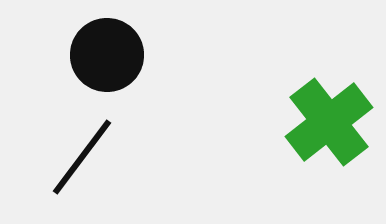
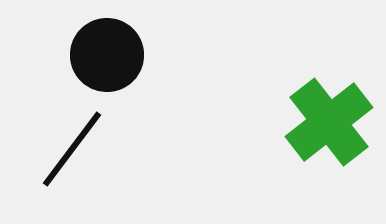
black line: moved 10 px left, 8 px up
